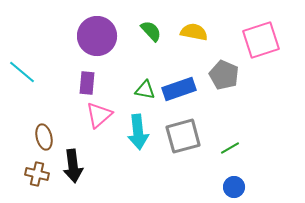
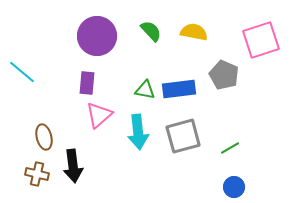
blue rectangle: rotated 12 degrees clockwise
